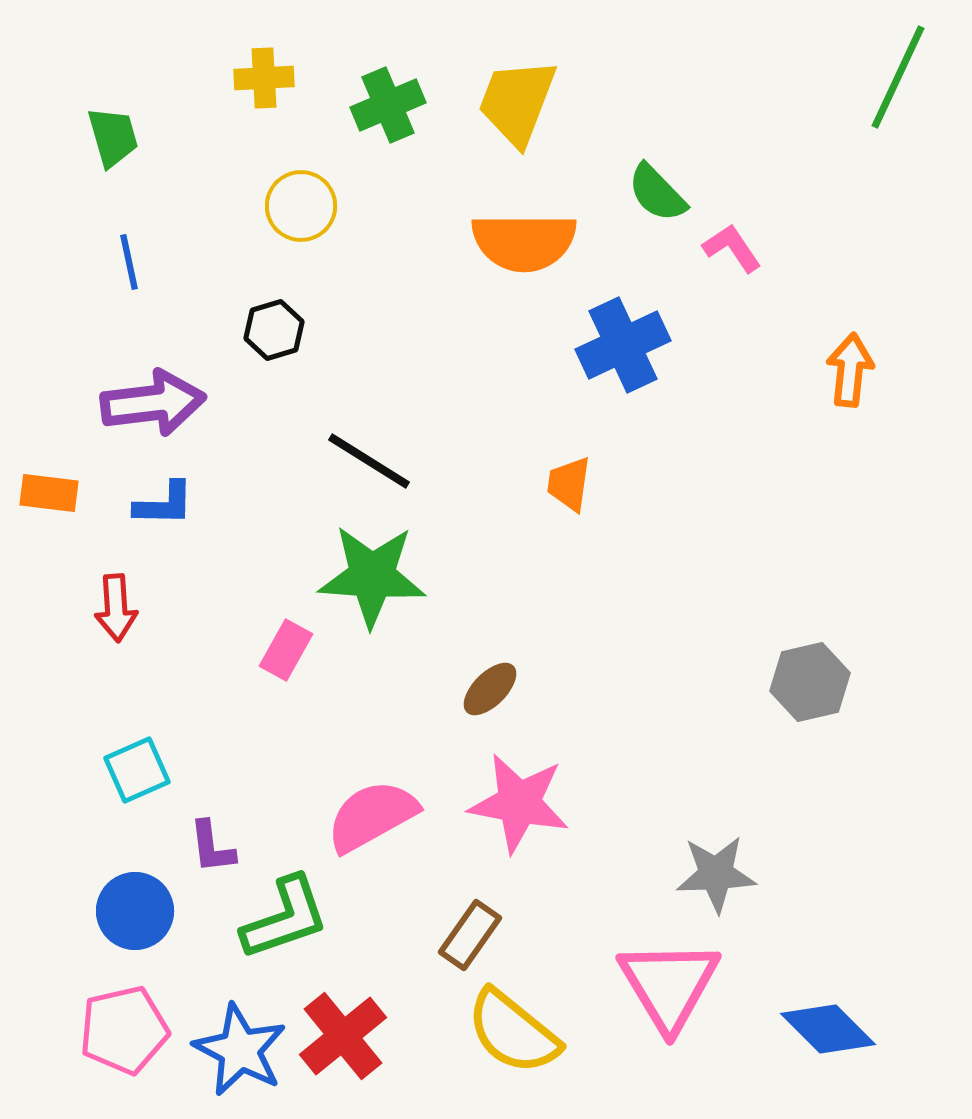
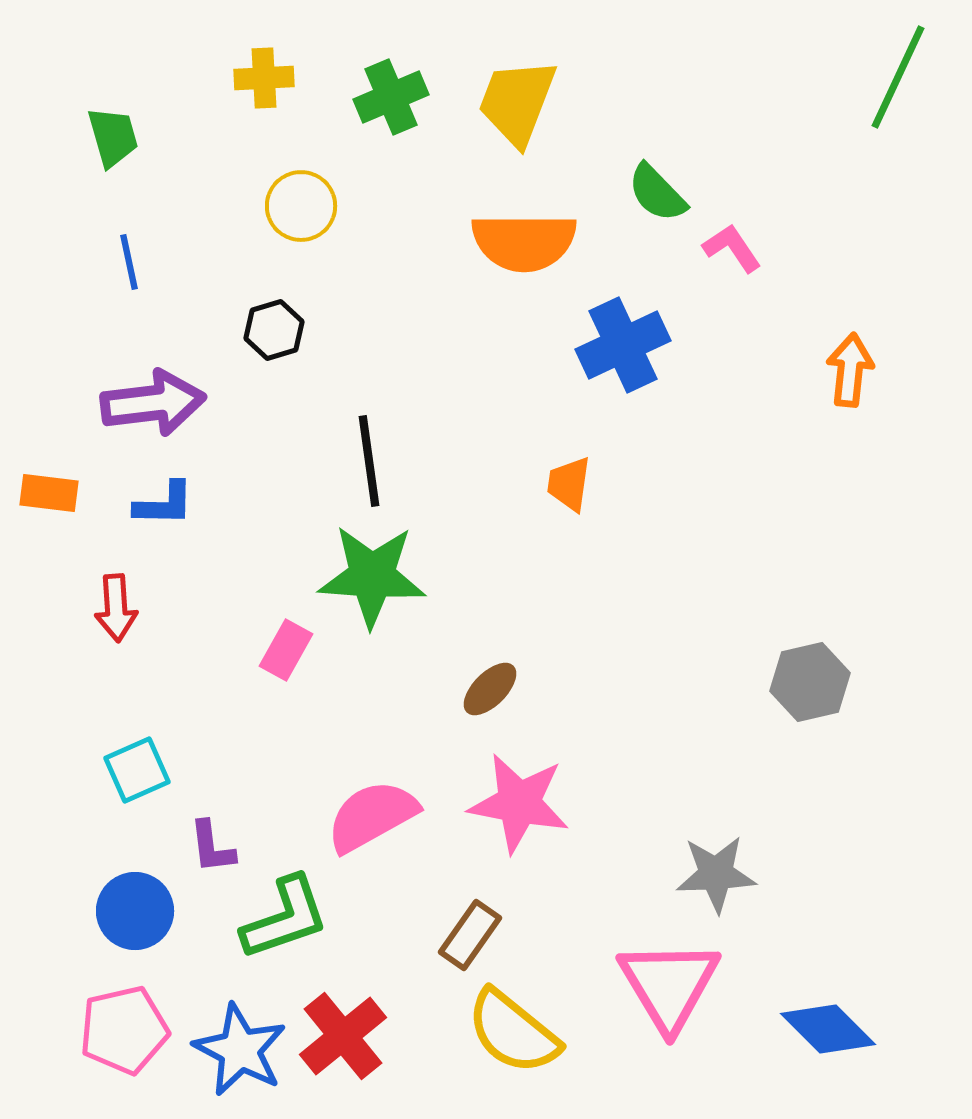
green cross: moved 3 px right, 8 px up
black line: rotated 50 degrees clockwise
